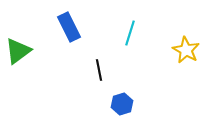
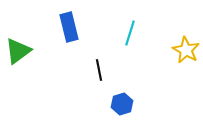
blue rectangle: rotated 12 degrees clockwise
